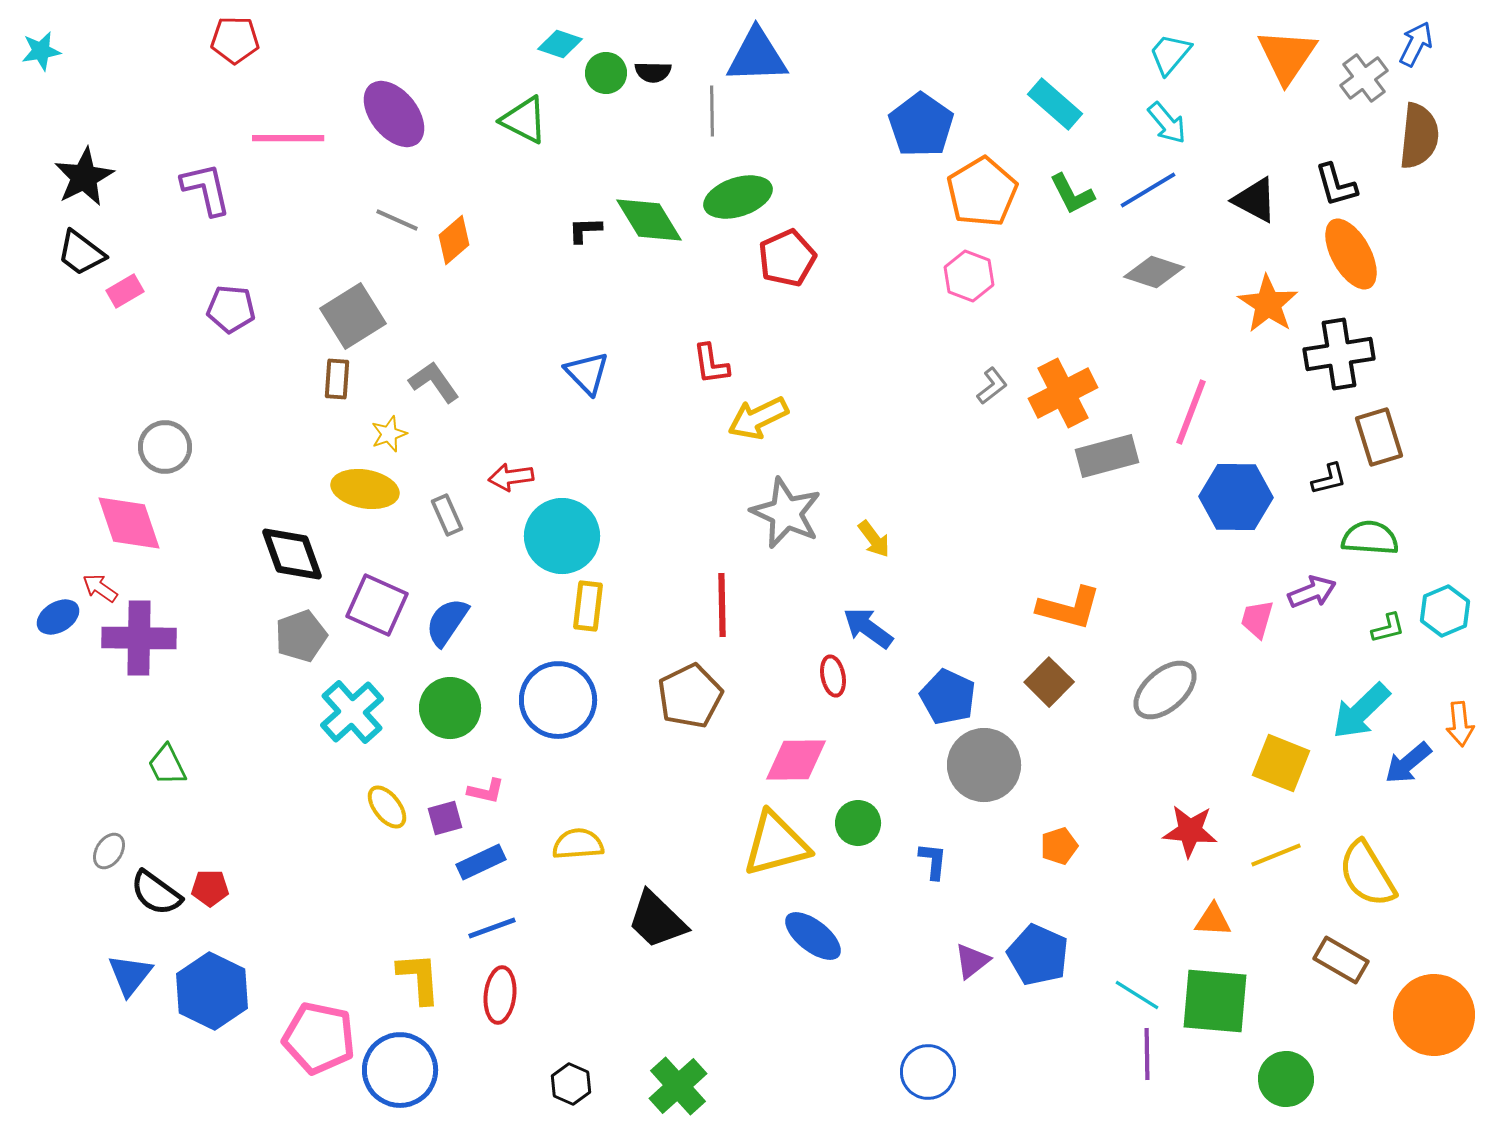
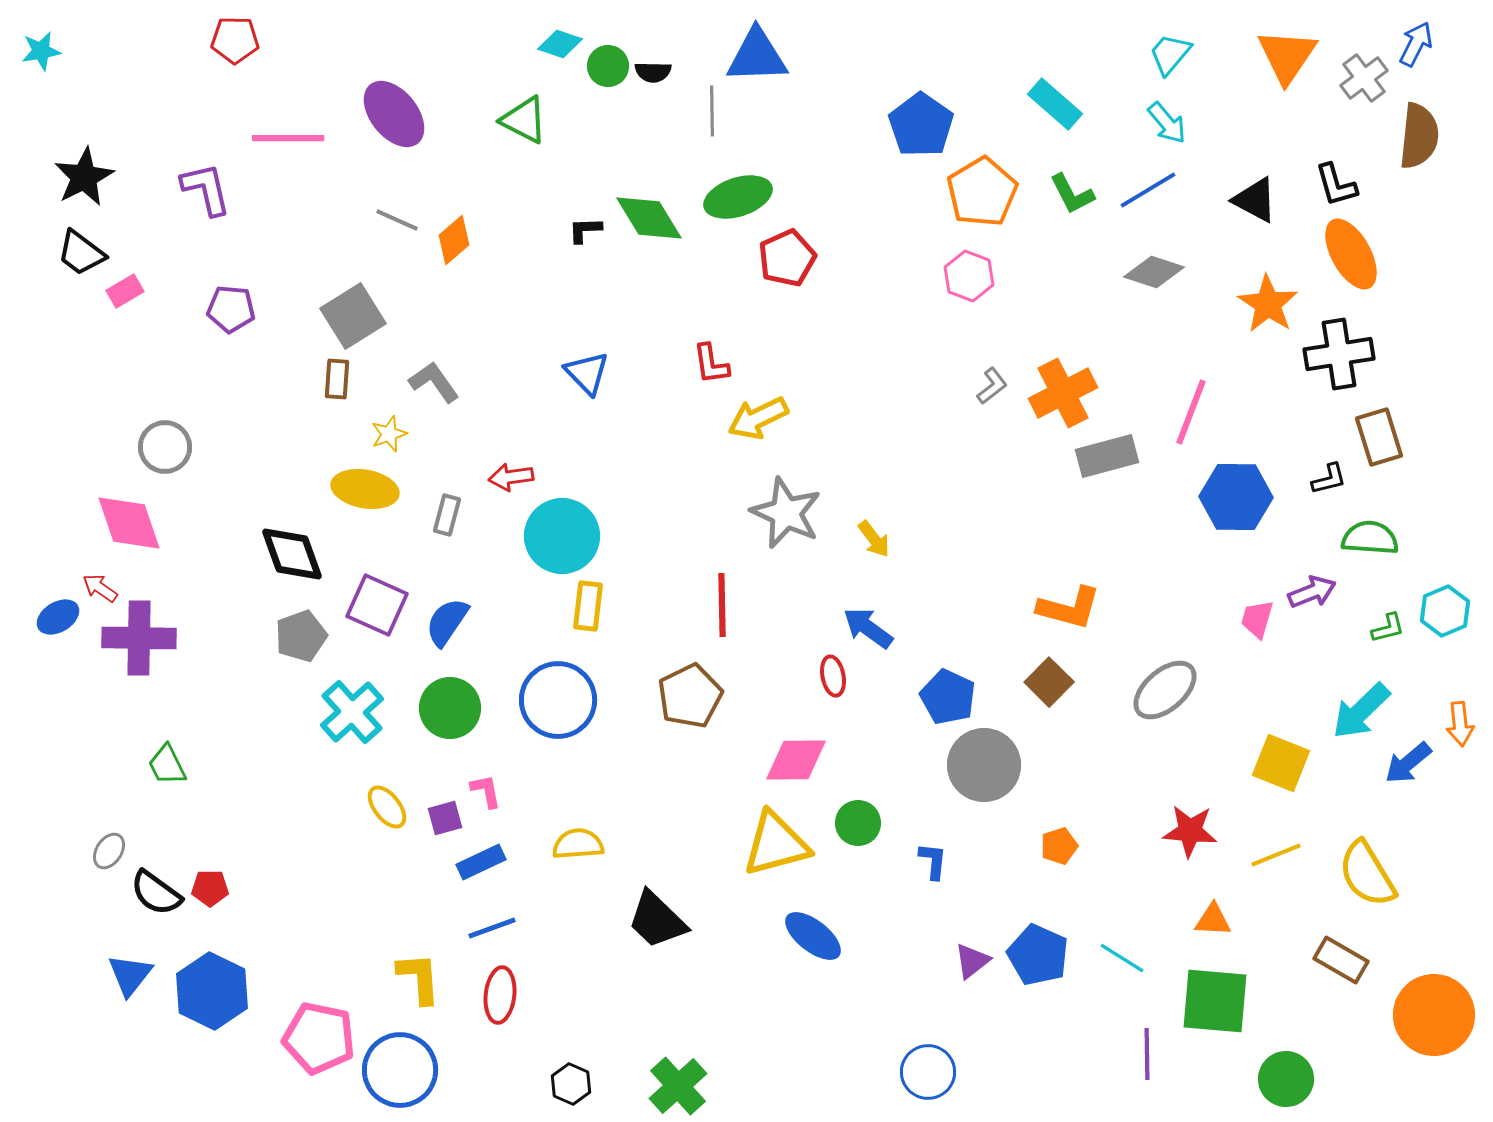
green circle at (606, 73): moved 2 px right, 7 px up
green diamond at (649, 220): moved 2 px up
gray rectangle at (447, 515): rotated 39 degrees clockwise
pink L-shape at (486, 791): rotated 114 degrees counterclockwise
cyan line at (1137, 995): moved 15 px left, 37 px up
